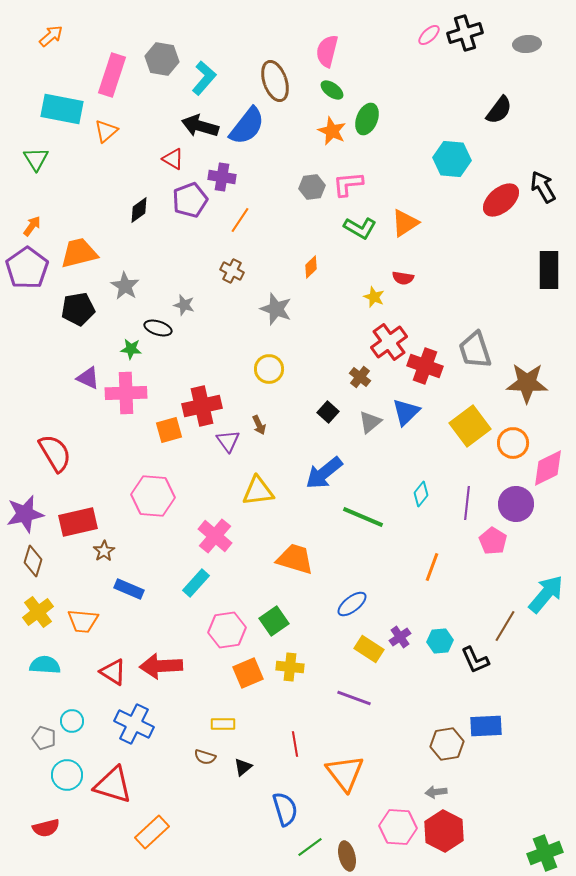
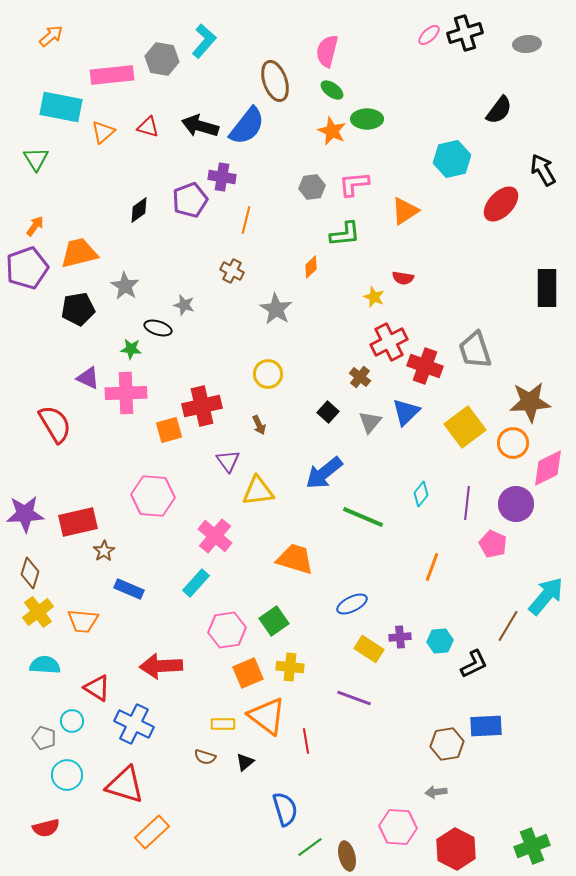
pink rectangle at (112, 75): rotated 66 degrees clockwise
cyan L-shape at (204, 78): moved 37 px up
cyan rectangle at (62, 109): moved 1 px left, 2 px up
green ellipse at (367, 119): rotated 68 degrees clockwise
orange triangle at (106, 131): moved 3 px left, 1 px down
red triangle at (173, 159): moved 25 px left, 32 px up; rotated 15 degrees counterclockwise
cyan hexagon at (452, 159): rotated 18 degrees counterclockwise
pink L-shape at (348, 184): moved 6 px right
black arrow at (543, 187): moved 17 px up
red ellipse at (501, 200): moved 4 px down; rotated 6 degrees counterclockwise
orange line at (240, 220): moved 6 px right; rotated 20 degrees counterclockwise
orange triangle at (405, 223): moved 12 px up
orange arrow at (32, 226): moved 3 px right
green L-shape at (360, 228): moved 15 px left, 6 px down; rotated 36 degrees counterclockwise
purple pentagon at (27, 268): rotated 15 degrees clockwise
black rectangle at (549, 270): moved 2 px left, 18 px down
gray star at (276, 309): rotated 12 degrees clockwise
red cross at (389, 342): rotated 9 degrees clockwise
yellow circle at (269, 369): moved 1 px left, 5 px down
brown star at (527, 383): moved 3 px right, 19 px down; rotated 6 degrees counterclockwise
gray triangle at (370, 422): rotated 10 degrees counterclockwise
yellow square at (470, 426): moved 5 px left, 1 px down
purple triangle at (228, 441): moved 20 px down
red semicircle at (55, 453): moved 29 px up
purple star at (25, 514): rotated 9 degrees clockwise
pink pentagon at (493, 541): moved 3 px down; rotated 8 degrees counterclockwise
brown diamond at (33, 561): moved 3 px left, 12 px down
cyan arrow at (546, 594): moved 2 px down
blue ellipse at (352, 604): rotated 12 degrees clockwise
brown line at (505, 626): moved 3 px right
purple cross at (400, 637): rotated 30 degrees clockwise
black L-shape at (475, 660): moved 1 px left, 4 px down; rotated 92 degrees counterclockwise
red triangle at (113, 672): moved 16 px left, 16 px down
red line at (295, 744): moved 11 px right, 3 px up
black triangle at (243, 767): moved 2 px right, 5 px up
orange triangle at (345, 773): moved 78 px left, 57 px up; rotated 15 degrees counterclockwise
red triangle at (113, 785): moved 12 px right
red hexagon at (444, 831): moved 12 px right, 18 px down
green cross at (545, 853): moved 13 px left, 7 px up
